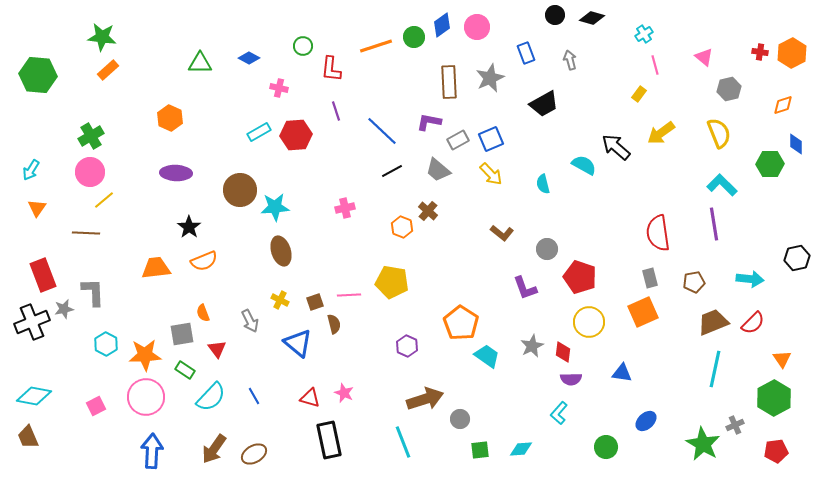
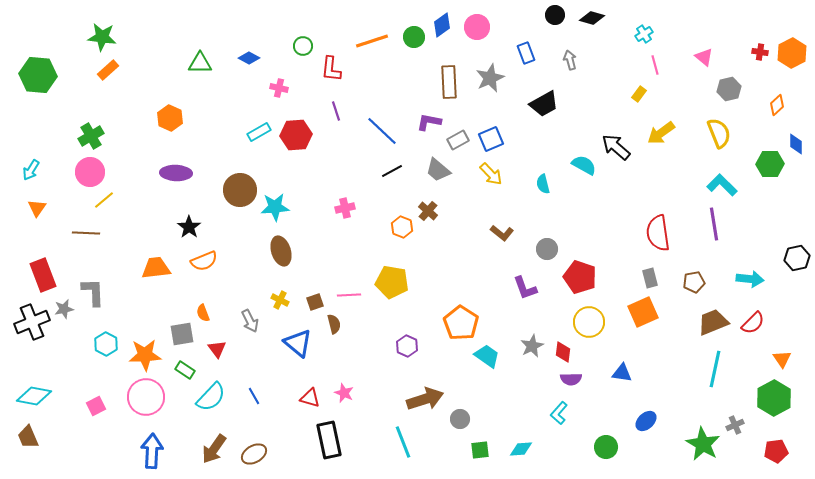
orange line at (376, 46): moved 4 px left, 5 px up
orange diamond at (783, 105): moved 6 px left; rotated 25 degrees counterclockwise
